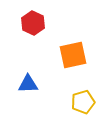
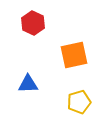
orange square: moved 1 px right
yellow pentagon: moved 4 px left
